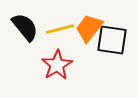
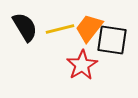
black semicircle: rotated 8 degrees clockwise
red star: moved 25 px right
